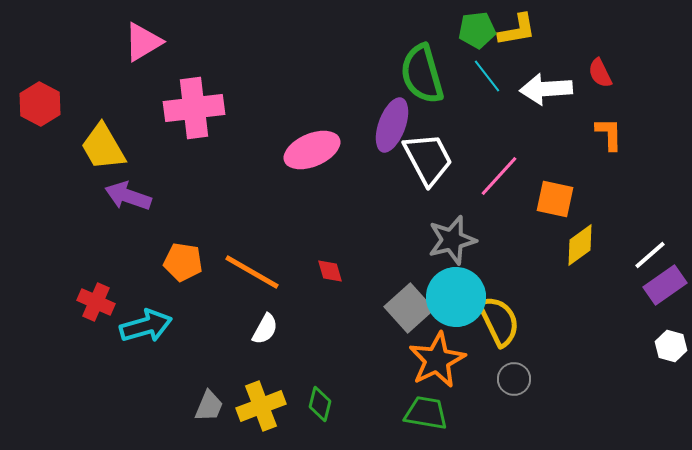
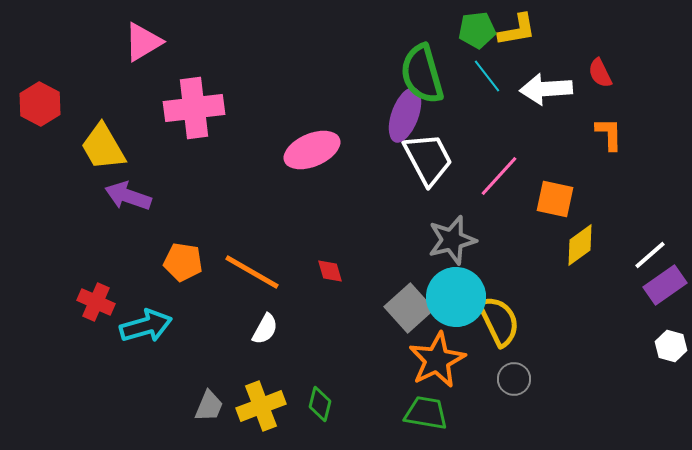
purple ellipse: moved 13 px right, 10 px up
